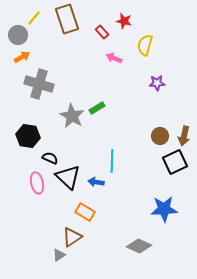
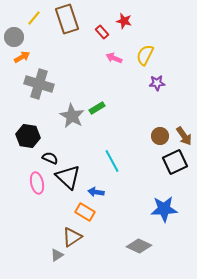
gray circle: moved 4 px left, 2 px down
yellow semicircle: moved 10 px down; rotated 10 degrees clockwise
brown arrow: rotated 48 degrees counterclockwise
cyan line: rotated 30 degrees counterclockwise
blue arrow: moved 10 px down
gray triangle: moved 2 px left
